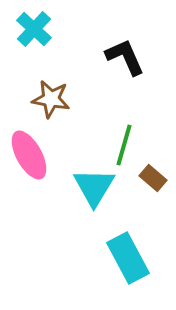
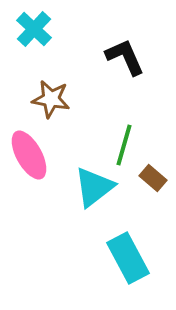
cyan triangle: rotated 21 degrees clockwise
